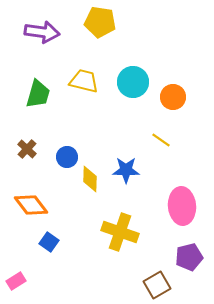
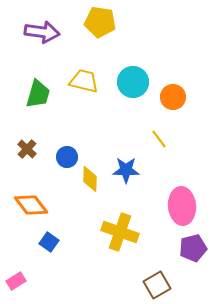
yellow line: moved 2 px left, 1 px up; rotated 18 degrees clockwise
purple pentagon: moved 4 px right, 9 px up
